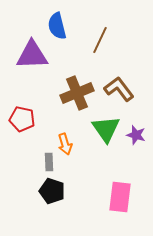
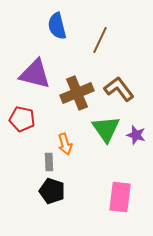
purple triangle: moved 3 px right, 19 px down; rotated 16 degrees clockwise
